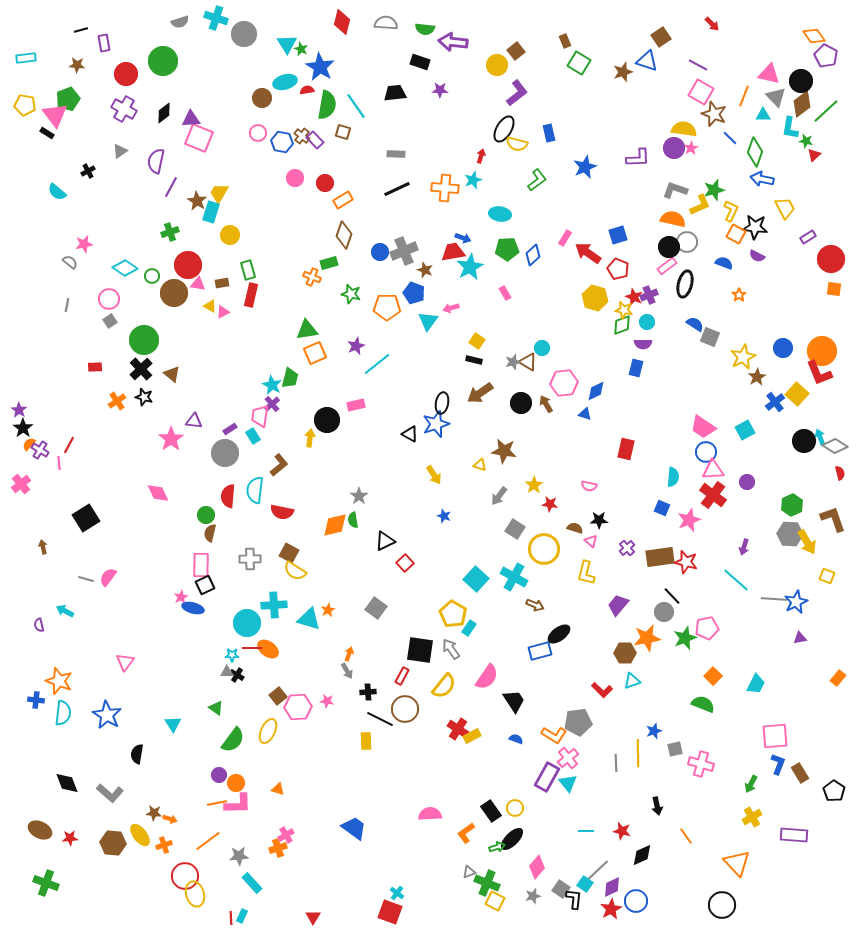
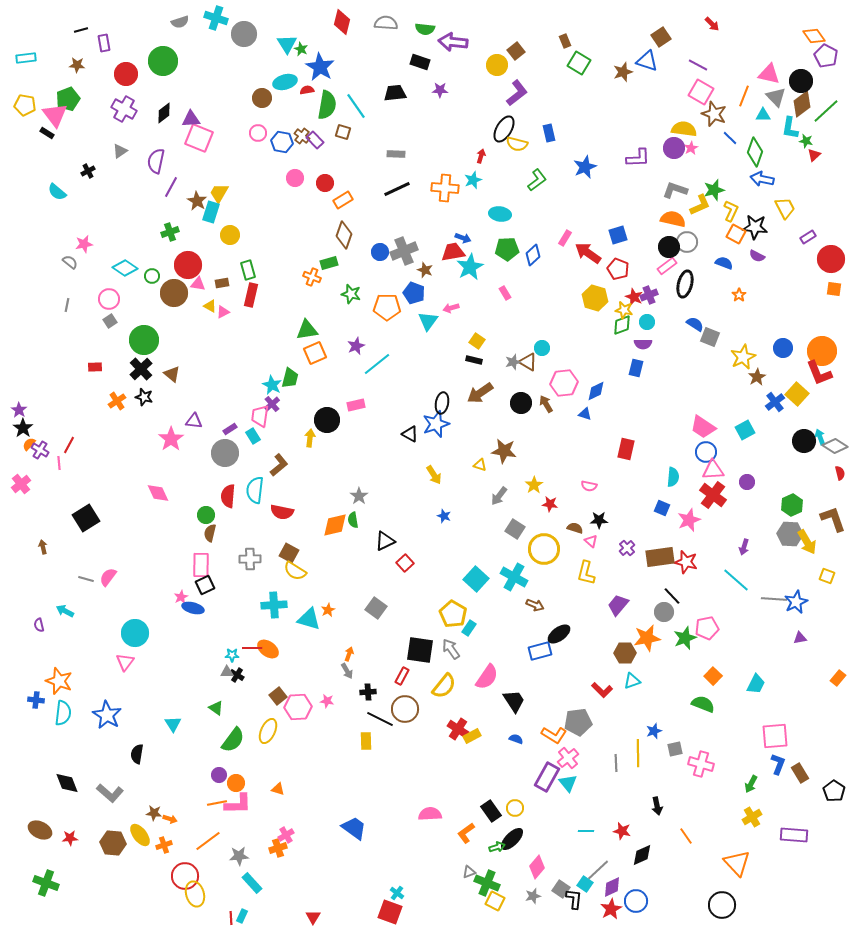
cyan circle at (247, 623): moved 112 px left, 10 px down
